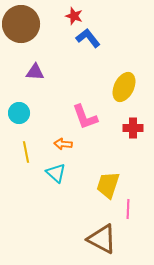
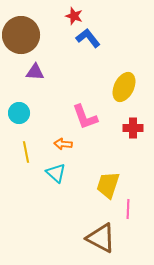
brown circle: moved 11 px down
brown triangle: moved 1 px left, 1 px up
